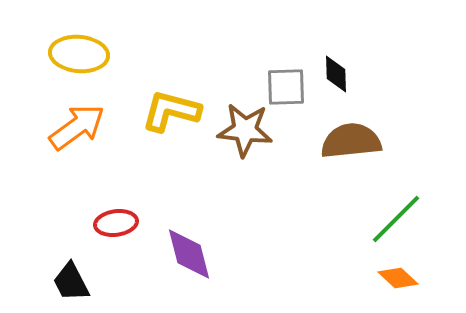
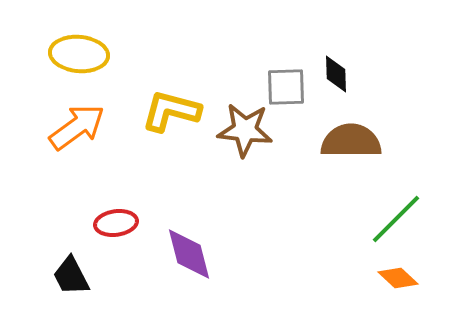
brown semicircle: rotated 6 degrees clockwise
black trapezoid: moved 6 px up
